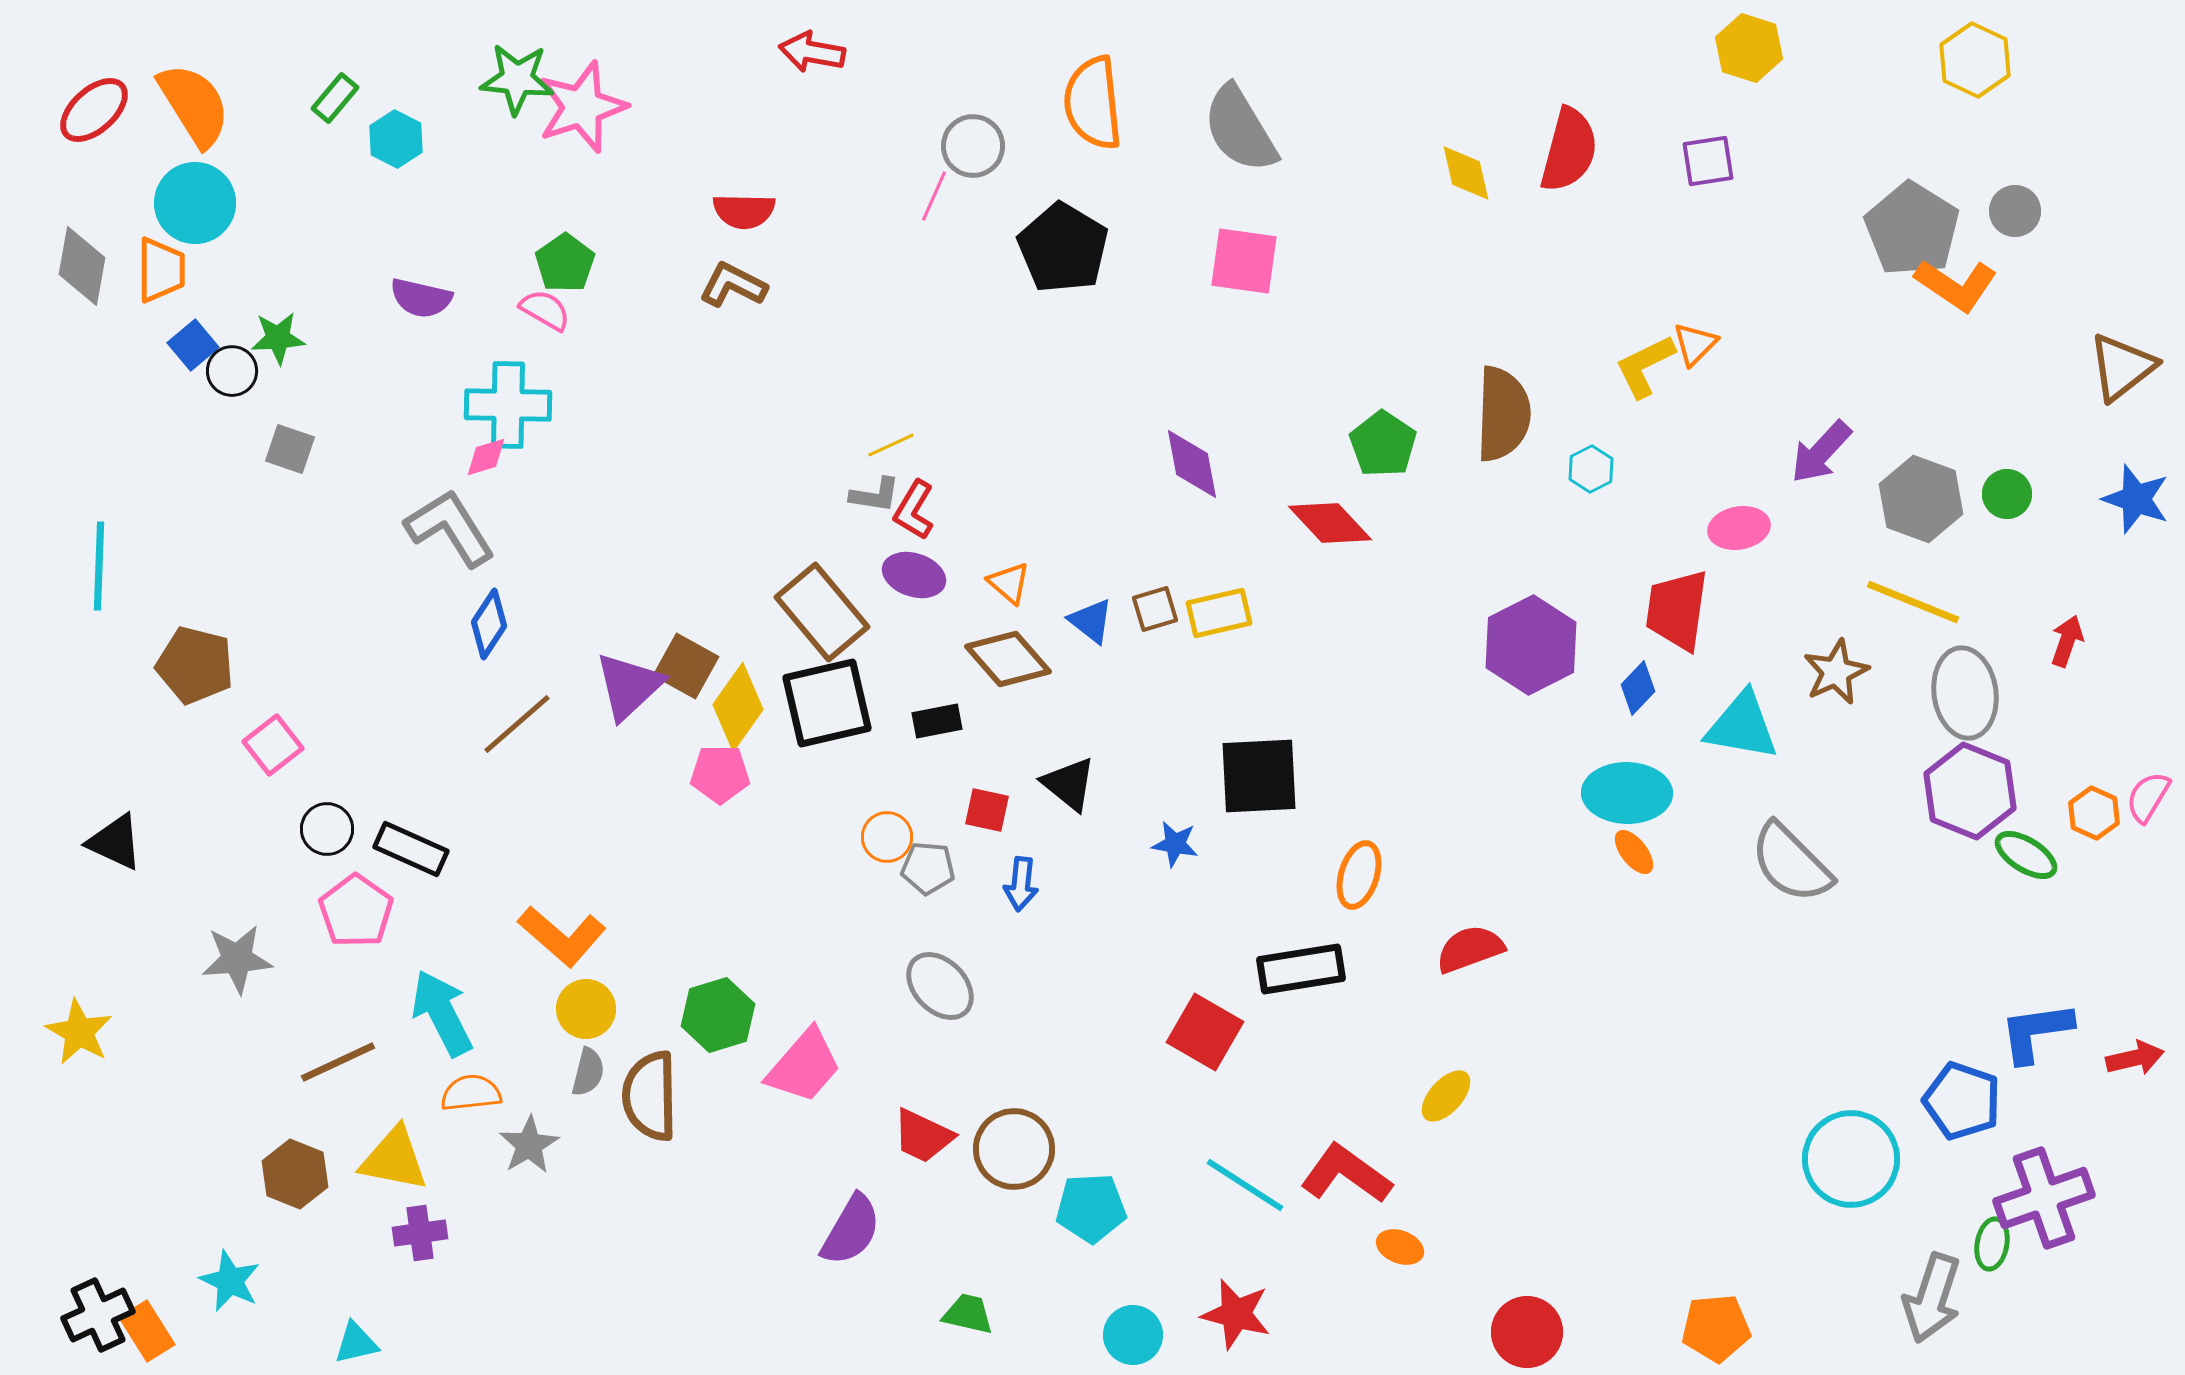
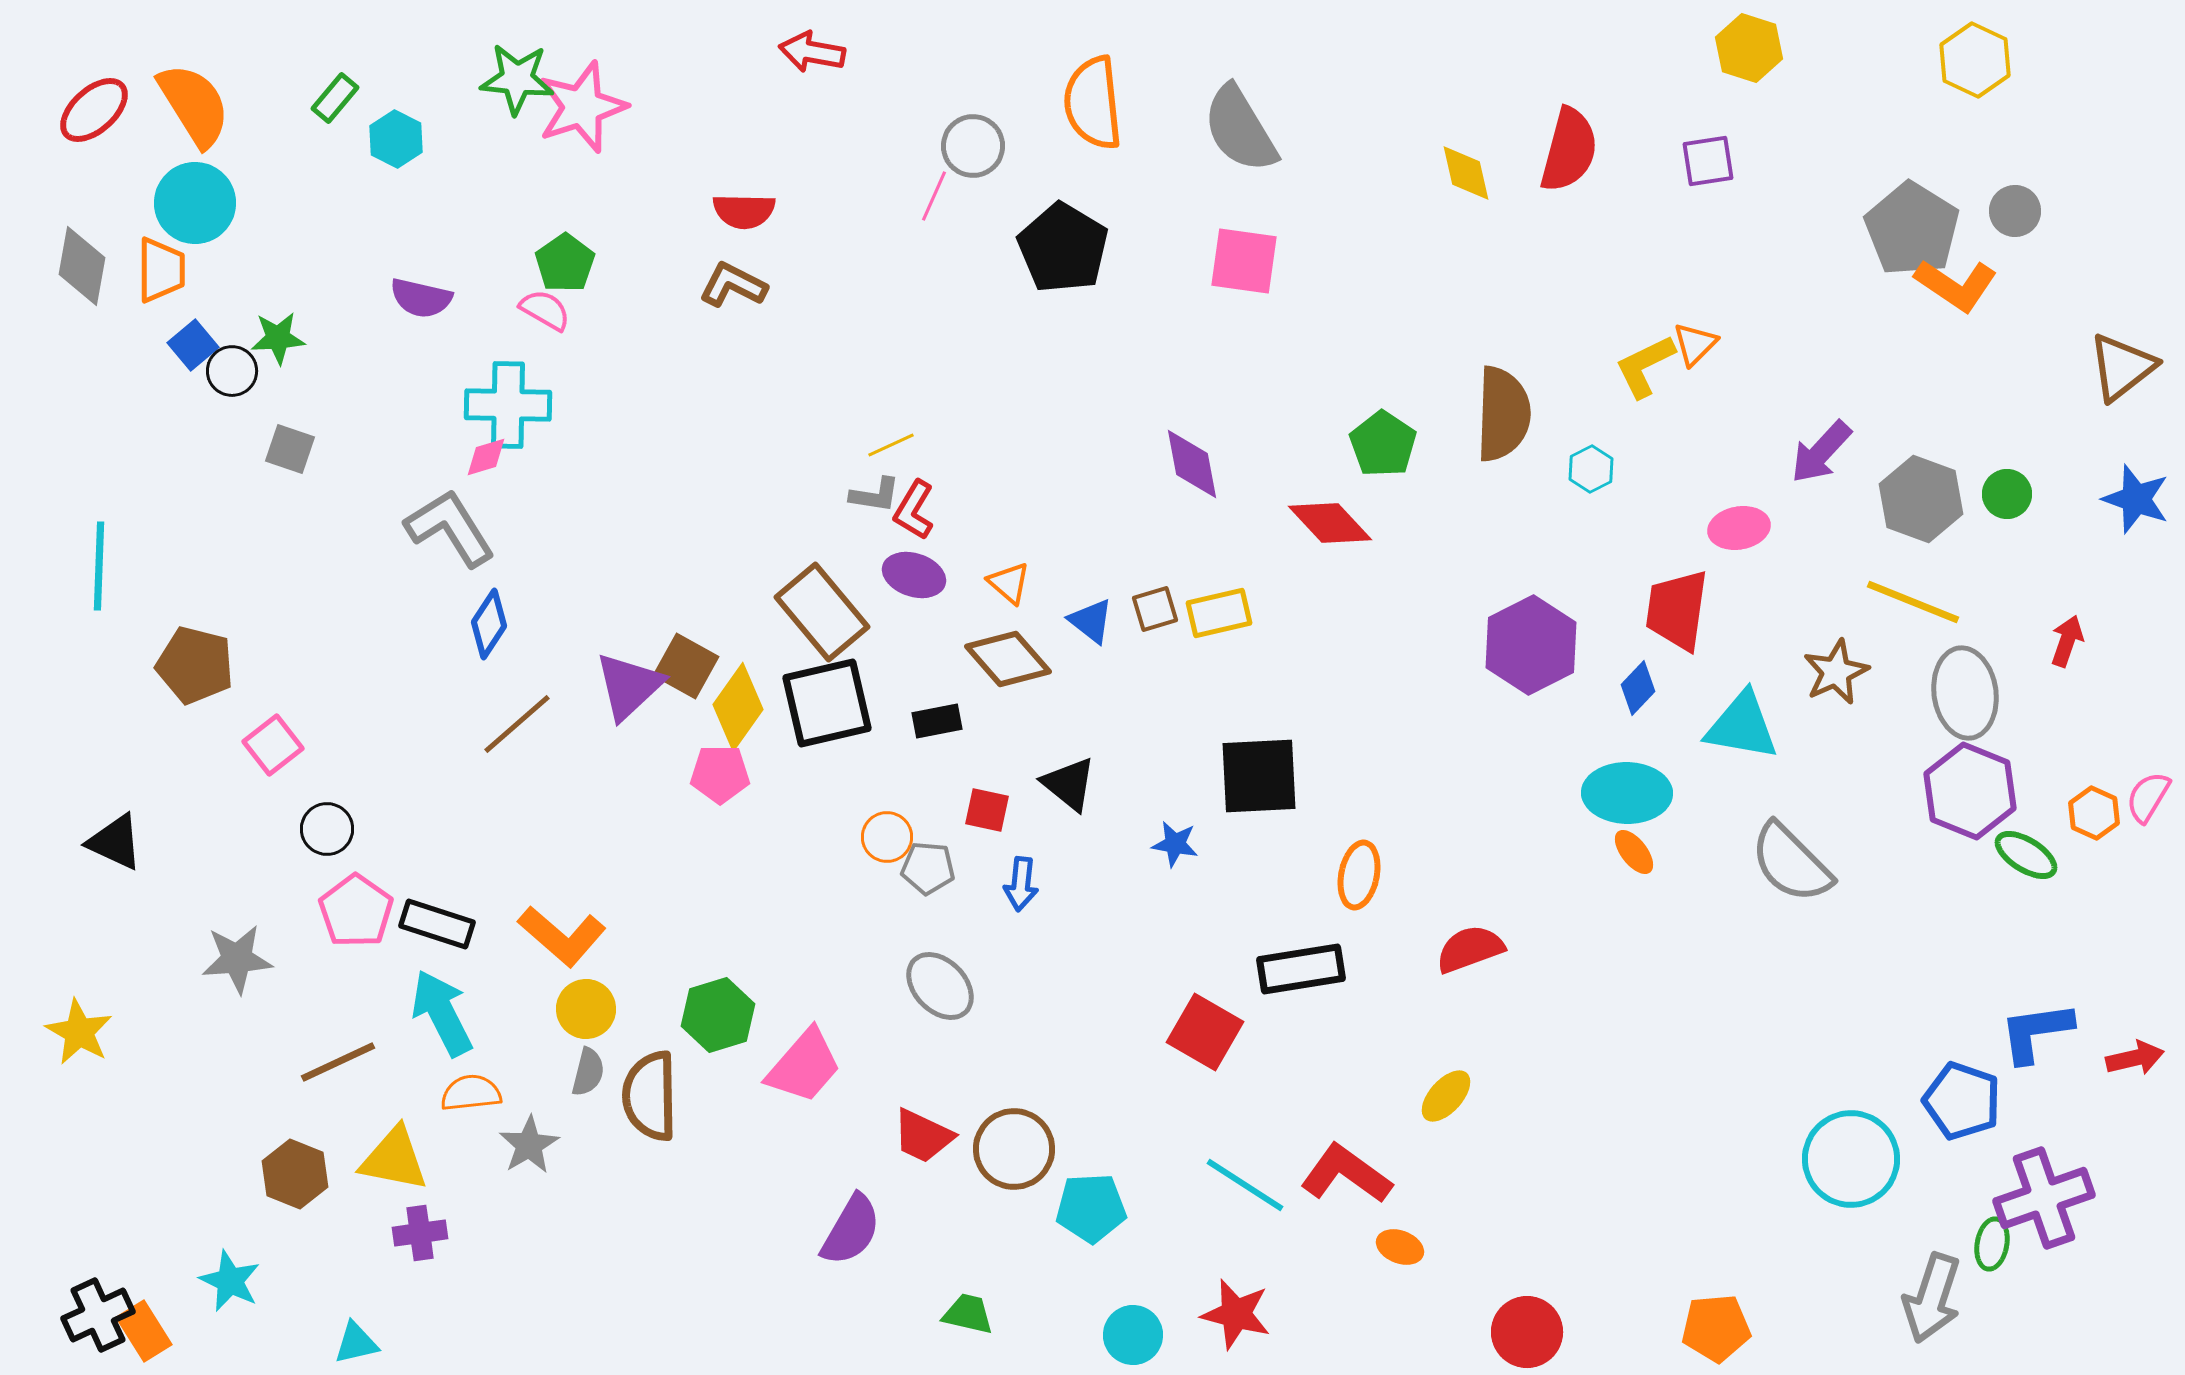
black rectangle at (411, 849): moved 26 px right, 75 px down; rotated 6 degrees counterclockwise
orange ellipse at (1359, 875): rotated 6 degrees counterclockwise
orange rectangle at (147, 1331): moved 3 px left
